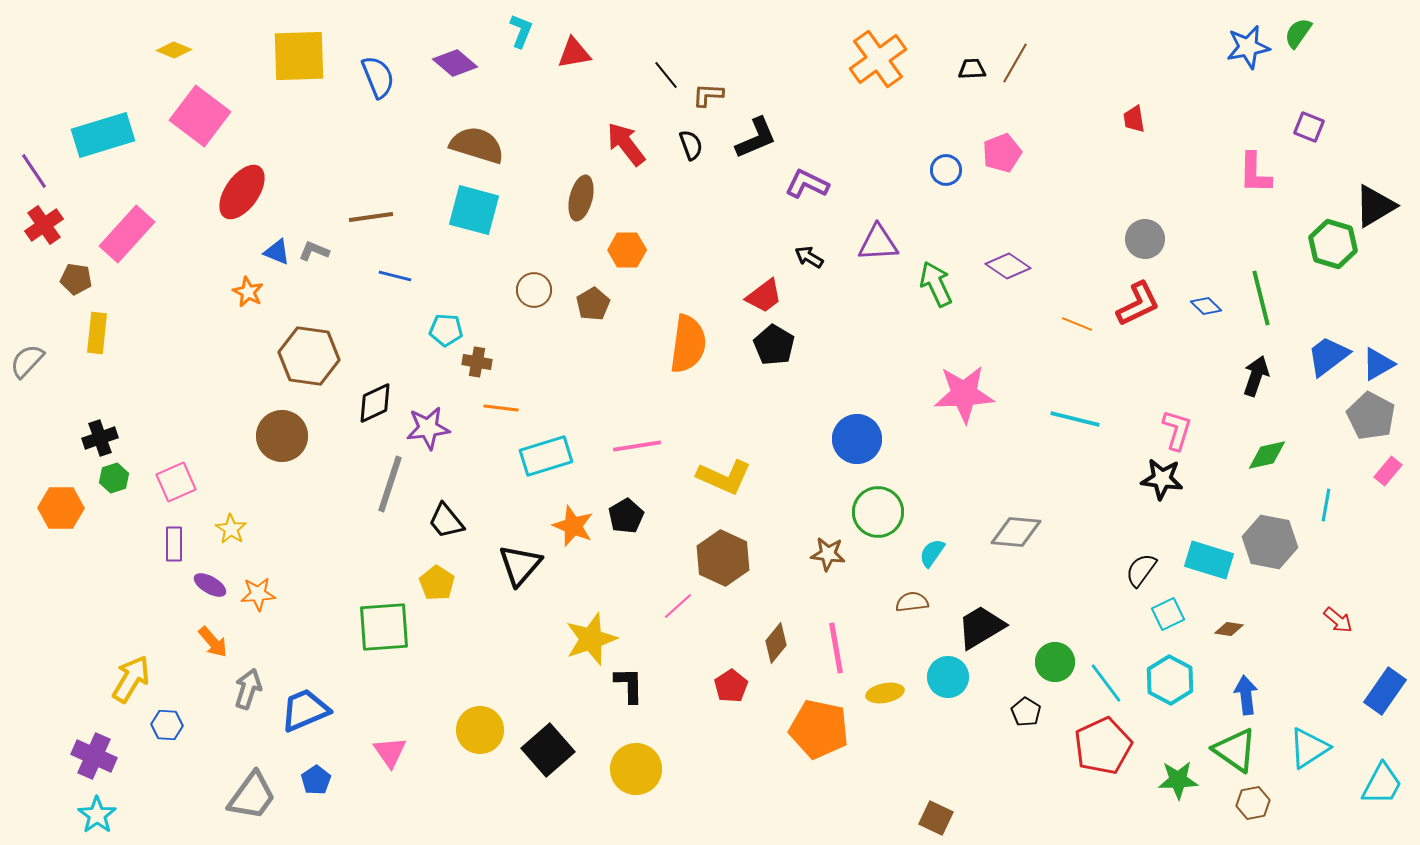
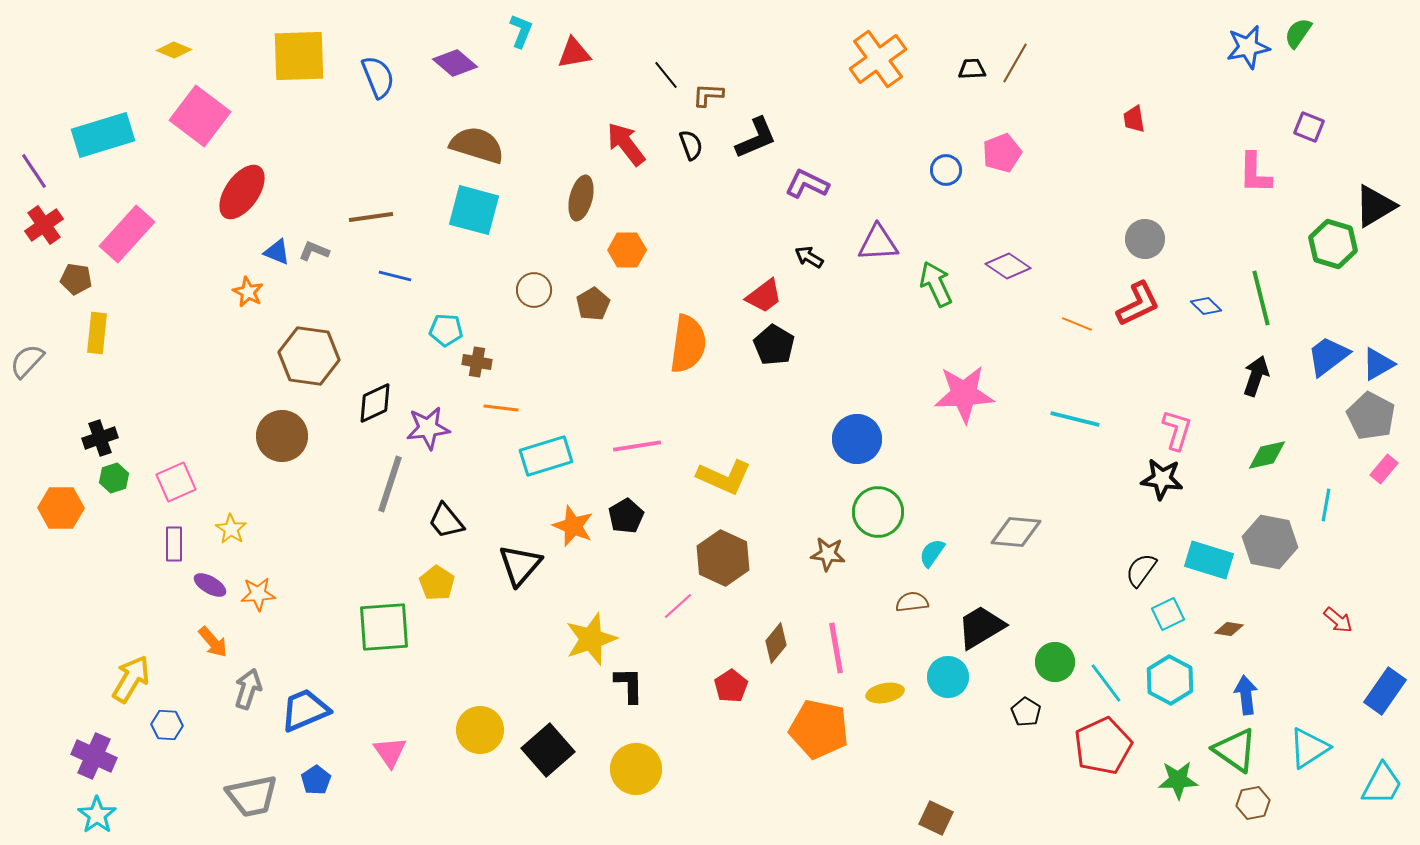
pink rectangle at (1388, 471): moved 4 px left, 2 px up
gray trapezoid at (252, 796): rotated 42 degrees clockwise
